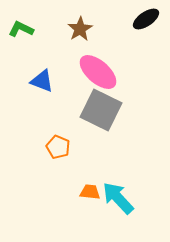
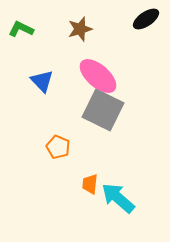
brown star: rotated 15 degrees clockwise
pink ellipse: moved 4 px down
blue triangle: rotated 25 degrees clockwise
gray square: moved 2 px right
orange trapezoid: moved 8 px up; rotated 90 degrees counterclockwise
cyan arrow: rotated 6 degrees counterclockwise
